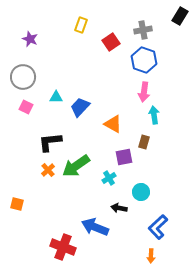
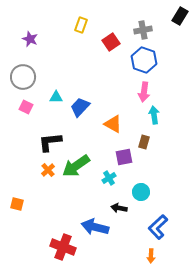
blue arrow: rotated 8 degrees counterclockwise
